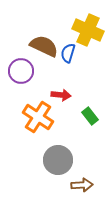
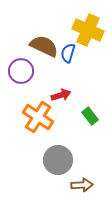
red arrow: rotated 24 degrees counterclockwise
